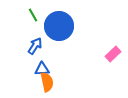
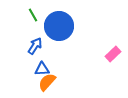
orange semicircle: rotated 126 degrees counterclockwise
